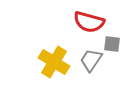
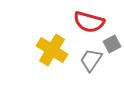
gray square: rotated 36 degrees counterclockwise
yellow cross: moved 2 px left, 12 px up
